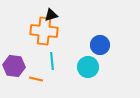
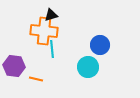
cyan line: moved 12 px up
